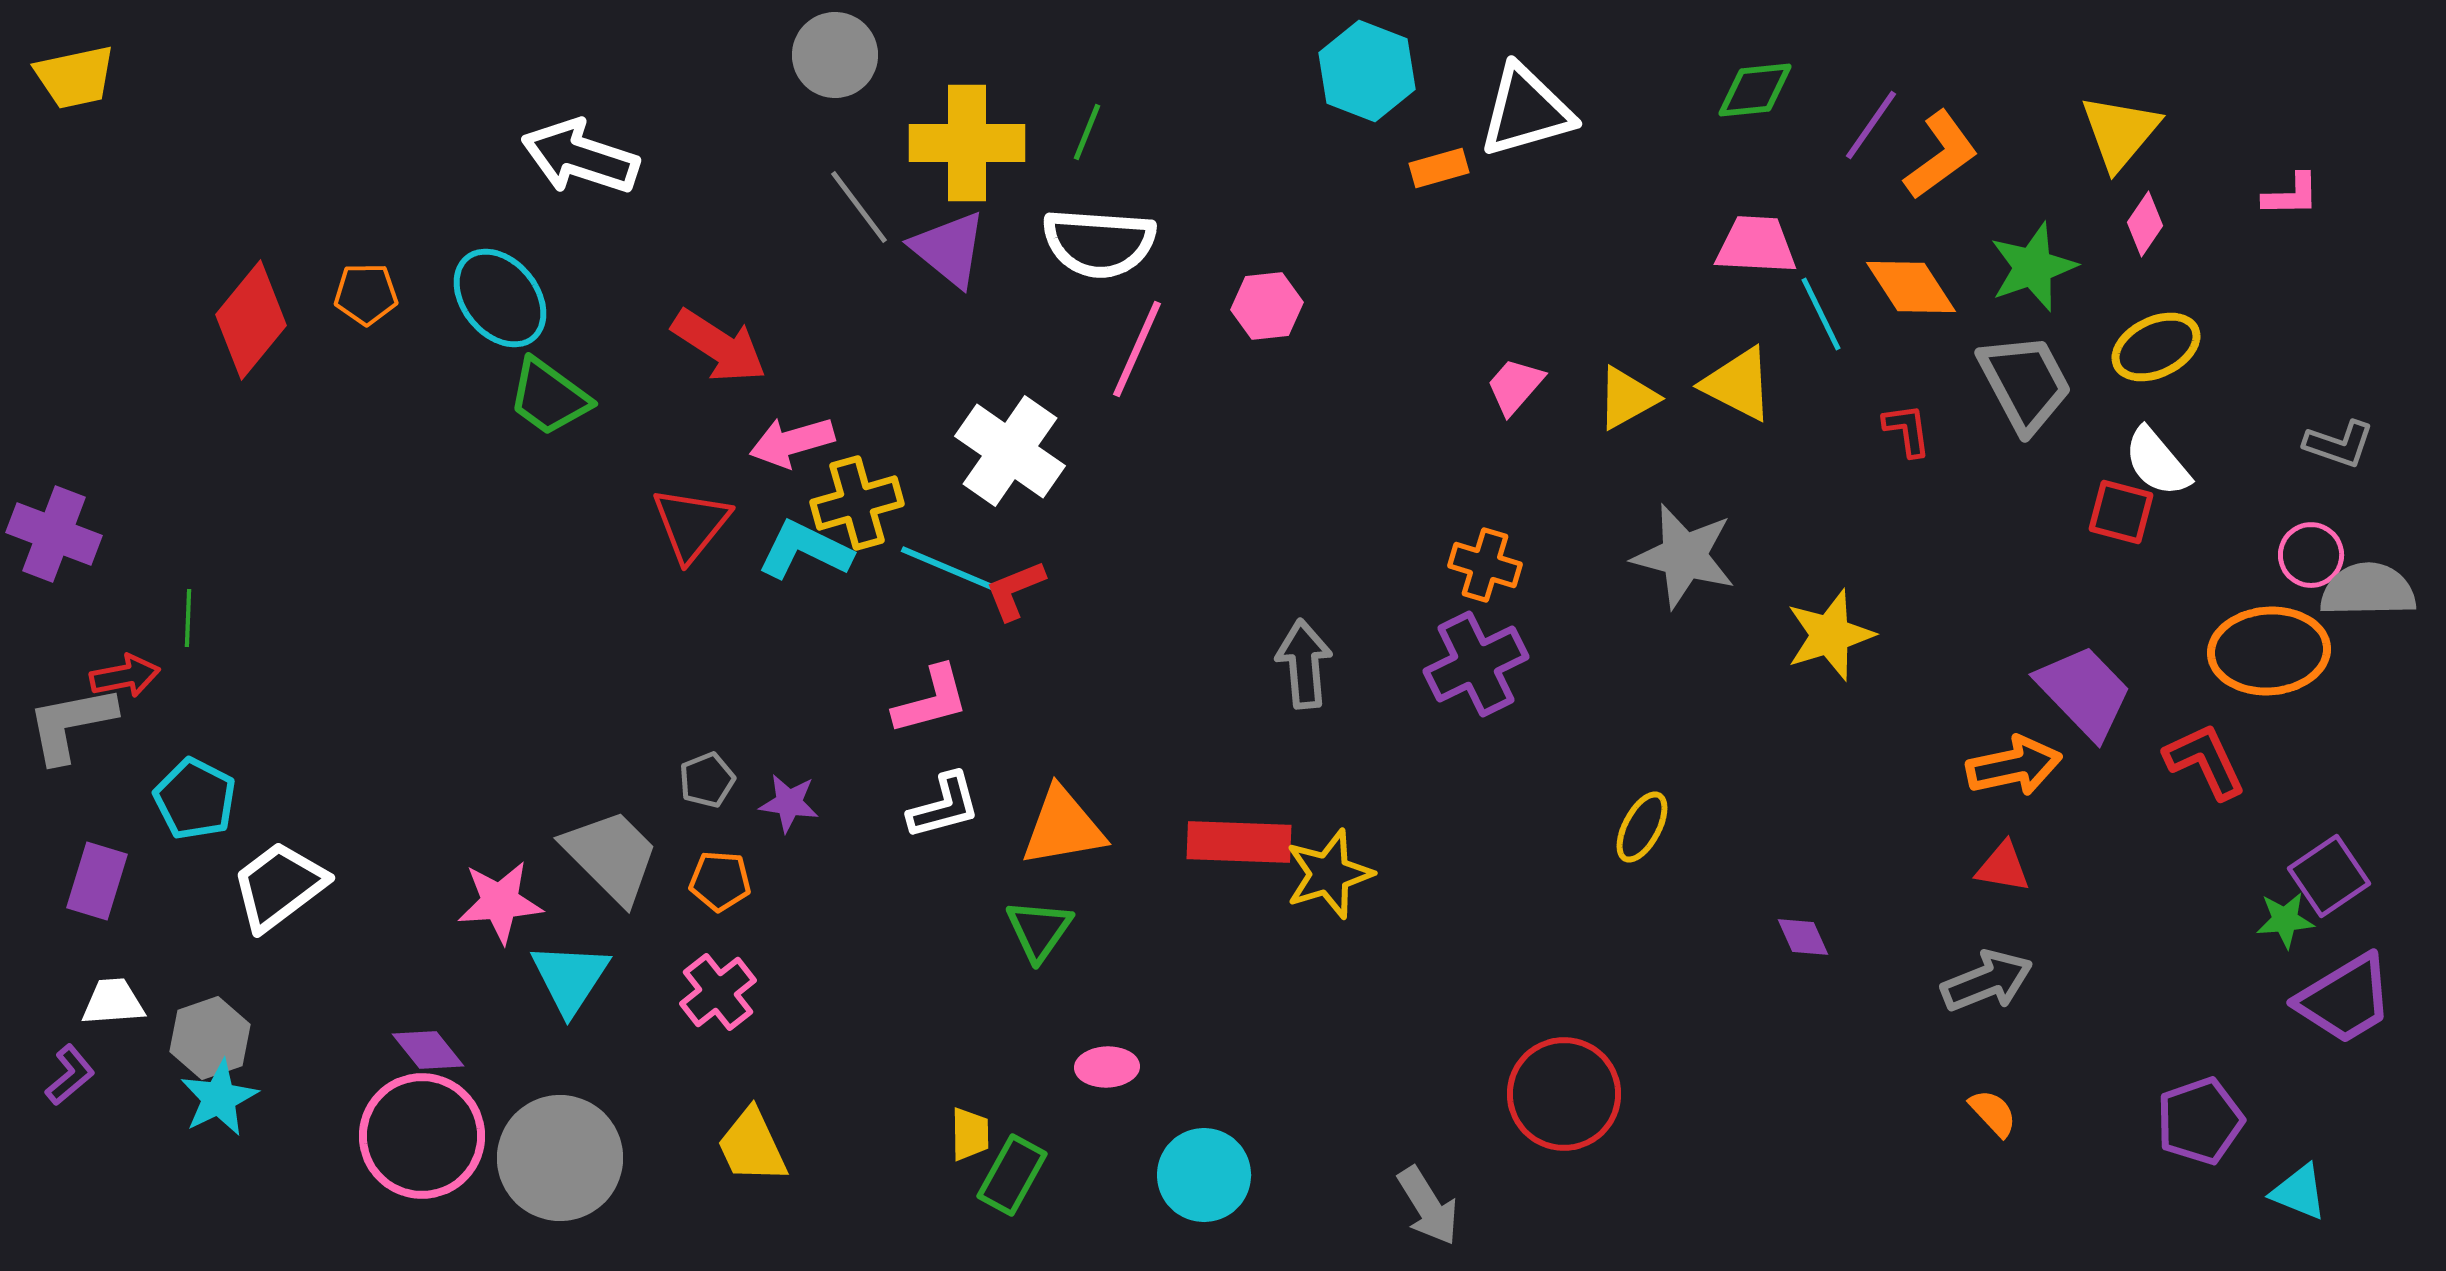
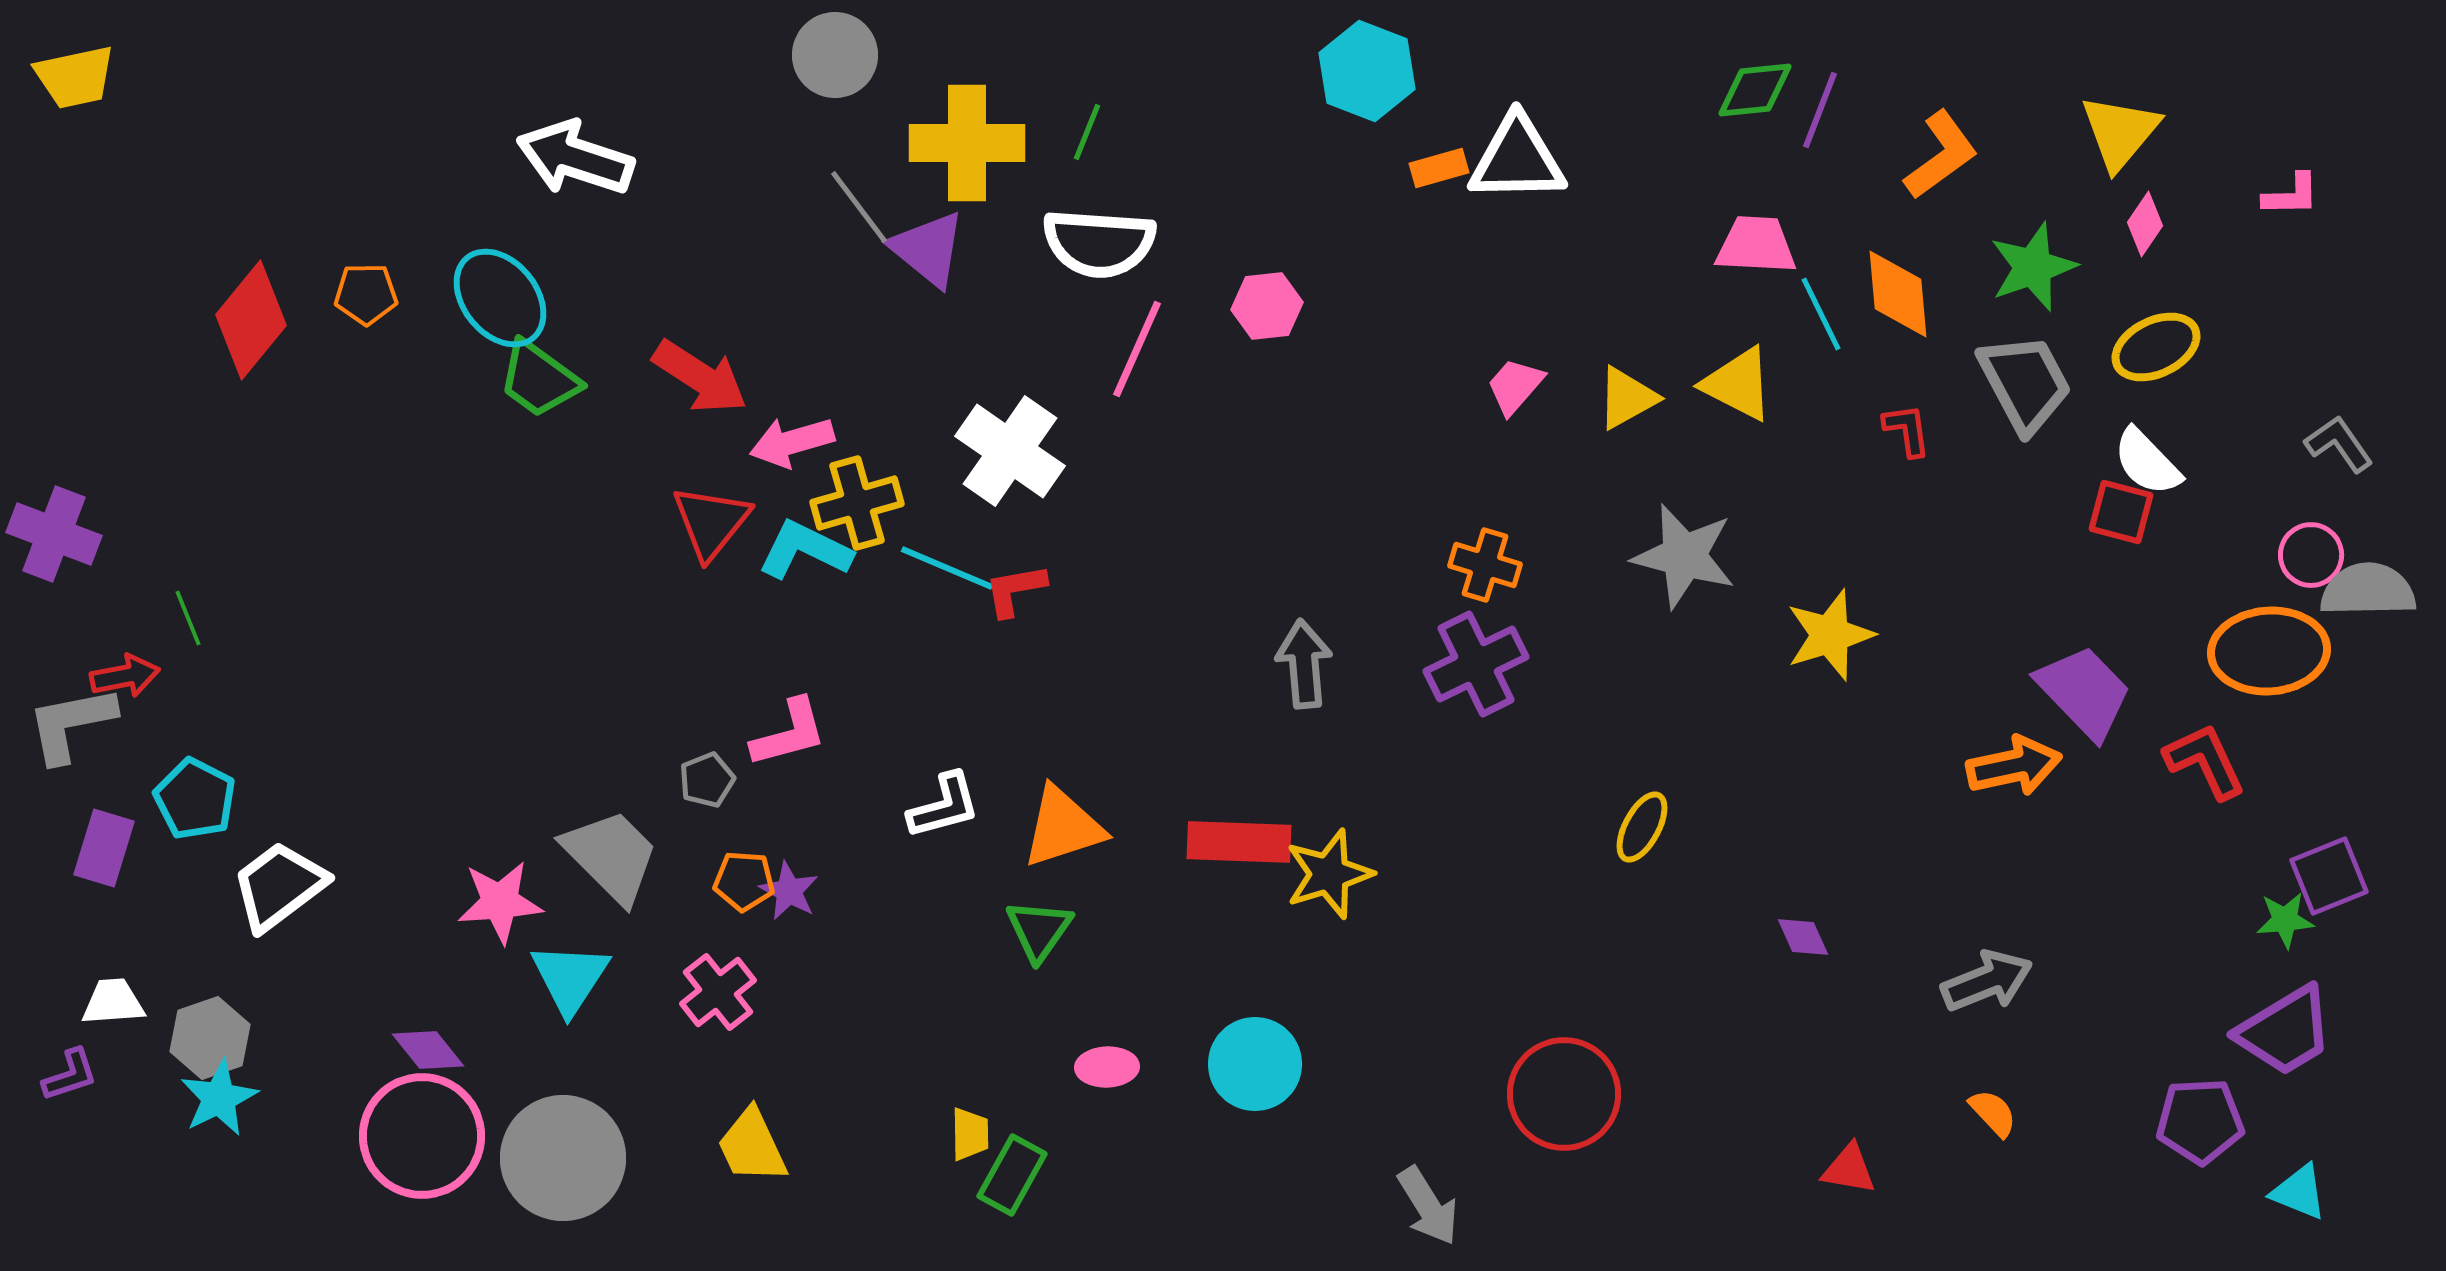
white triangle at (1526, 111): moved 9 px left, 48 px down; rotated 15 degrees clockwise
purple line at (1871, 125): moved 51 px left, 15 px up; rotated 14 degrees counterclockwise
white arrow at (580, 157): moved 5 px left, 1 px down
purple triangle at (949, 249): moved 21 px left
orange diamond at (1911, 287): moved 13 px left, 7 px down; rotated 28 degrees clockwise
red arrow at (719, 346): moved 19 px left, 31 px down
green trapezoid at (549, 397): moved 10 px left, 18 px up
gray L-shape at (2339, 444): rotated 144 degrees counterclockwise
white semicircle at (2157, 462): moved 10 px left; rotated 4 degrees counterclockwise
red triangle at (691, 524): moved 20 px right, 2 px up
red L-shape at (1015, 590): rotated 12 degrees clockwise
green line at (188, 618): rotated 24 degrees counterclockwise
pink L-shape at (931, 700): moved 142 px left, 33 px down
purple star at (789, 803): moved 88 px down; rotated 20 degrees clockwise
orange triangle at (1063, 827): rotated 8 degrees counterclockwise
red triangle at (2003, 867): moved 154 px left, 302 px down
purple square at (2329, 876): rotated 12 degrees clockwise
purple rectangle at (97, 881): moved 7 px right, 33 px up
orange pentagon at (720, 881): moved 24 px right
purple trapezoid at (2345, 999): moved 60 px left, 32 px down
purple L-shape at (70, 1075): rotated 22 degrees clockwise
purple pentagon at (2200, 1121): rotated 16 degrees clockwise
gray circle at (560, 1158): moved 3 px right
cyan circle at (1204, 1175): moved 51 px right, 111 px up
